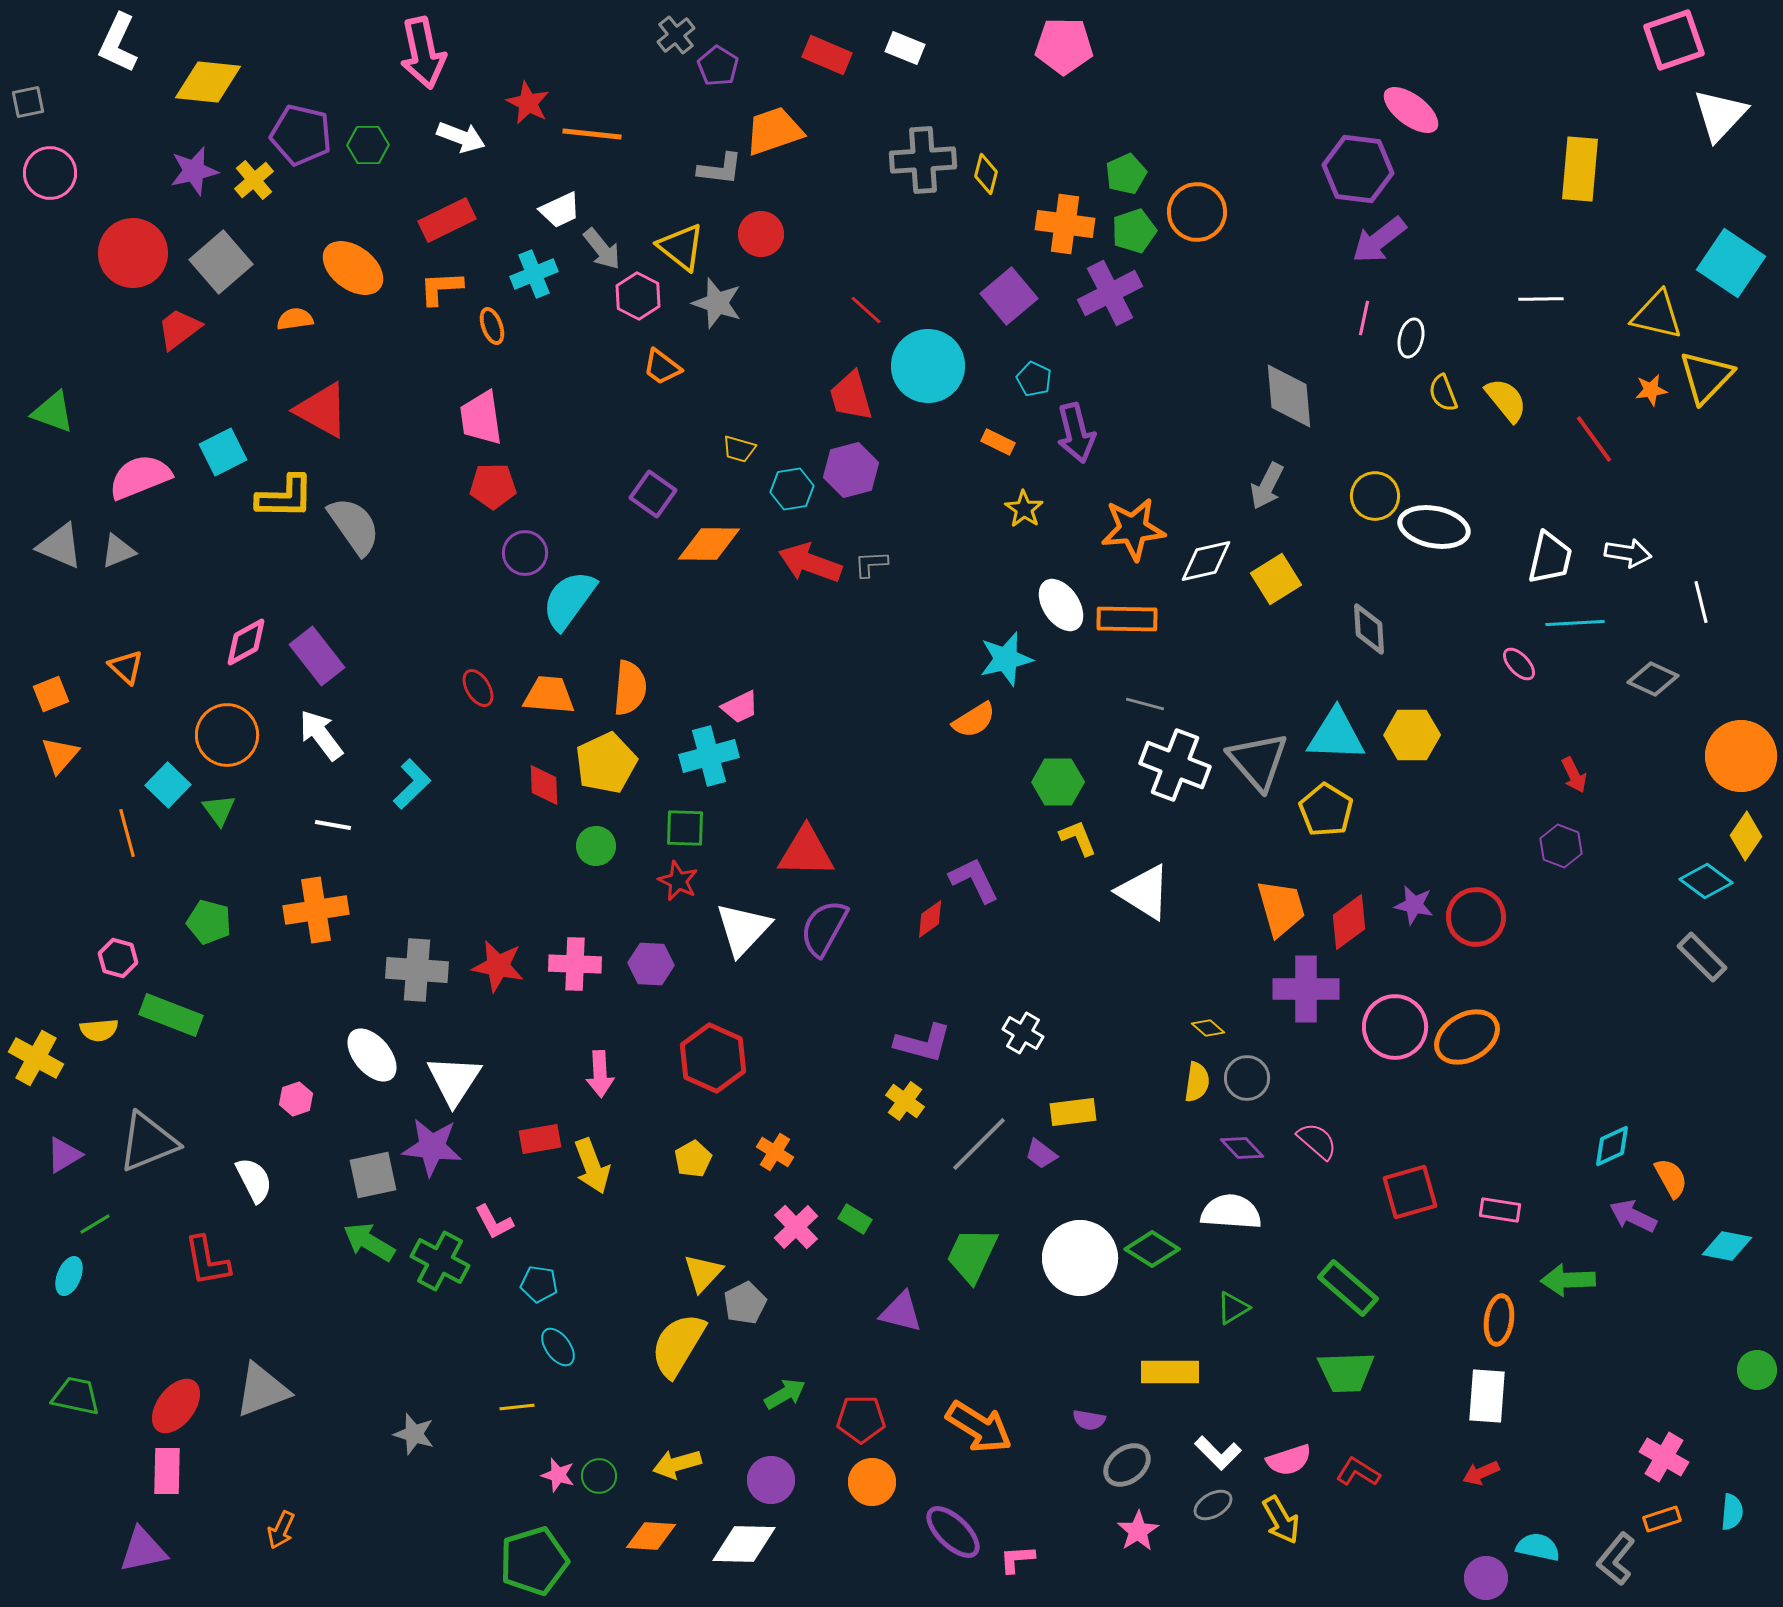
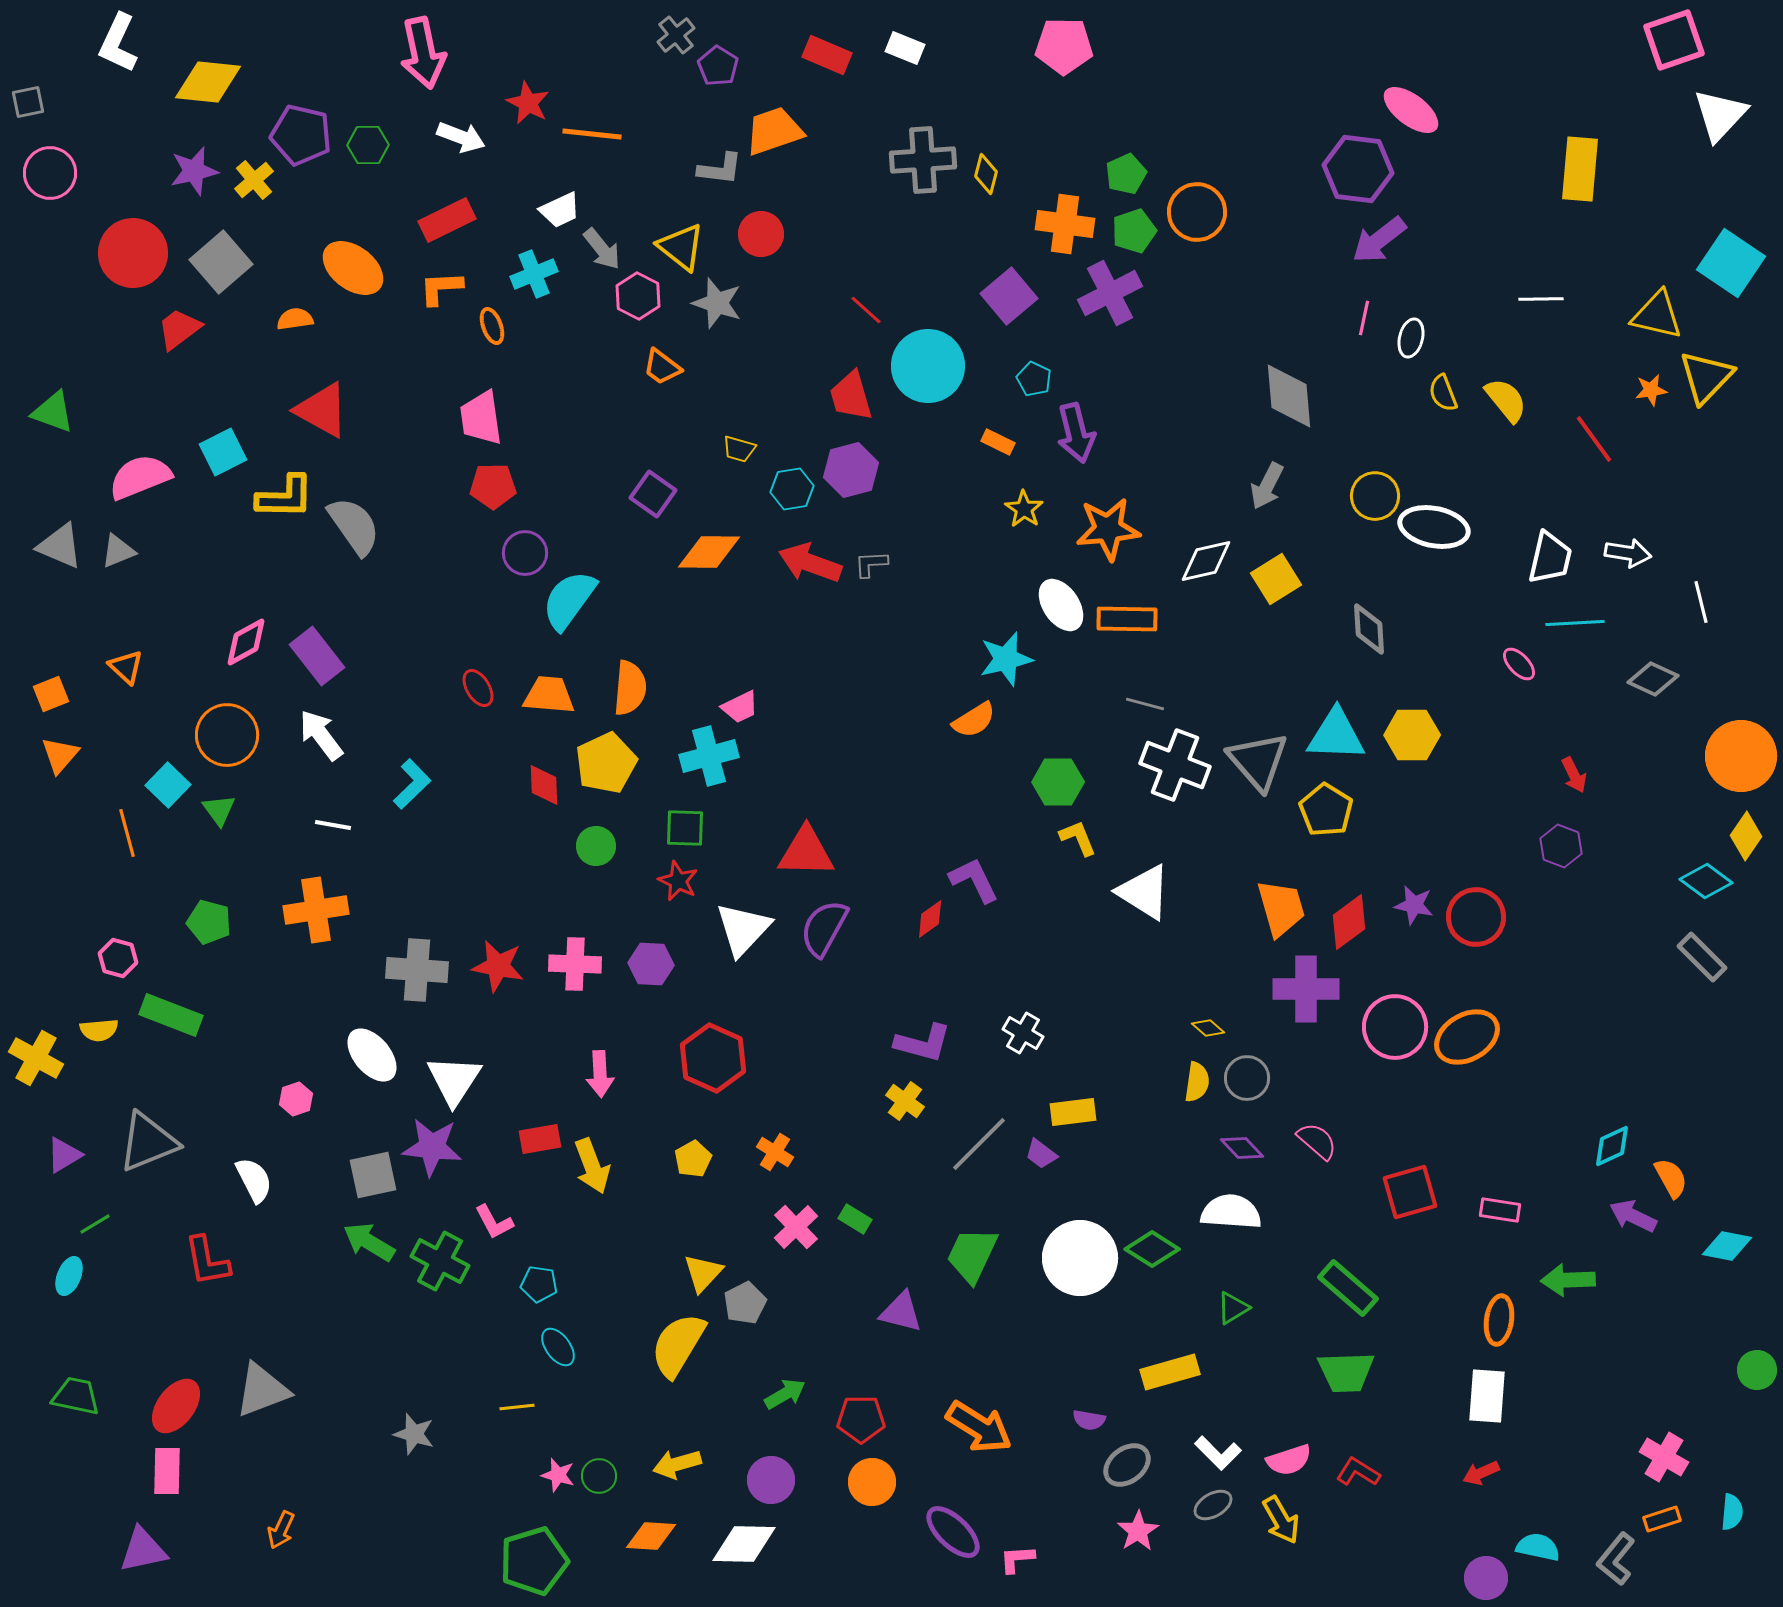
orange star at (1133, 529): moved 25 px left
orange diamond at (709, 544): moved 8 px down
yellow rectangle at (1170, 1372): rotated 16 degrees counterclockwise
